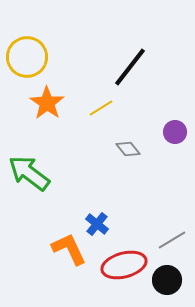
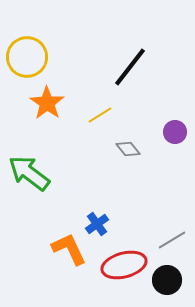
yellow line: moved 1 px left, 7 px down
blue cross: rotated 15 degrees clockwise
